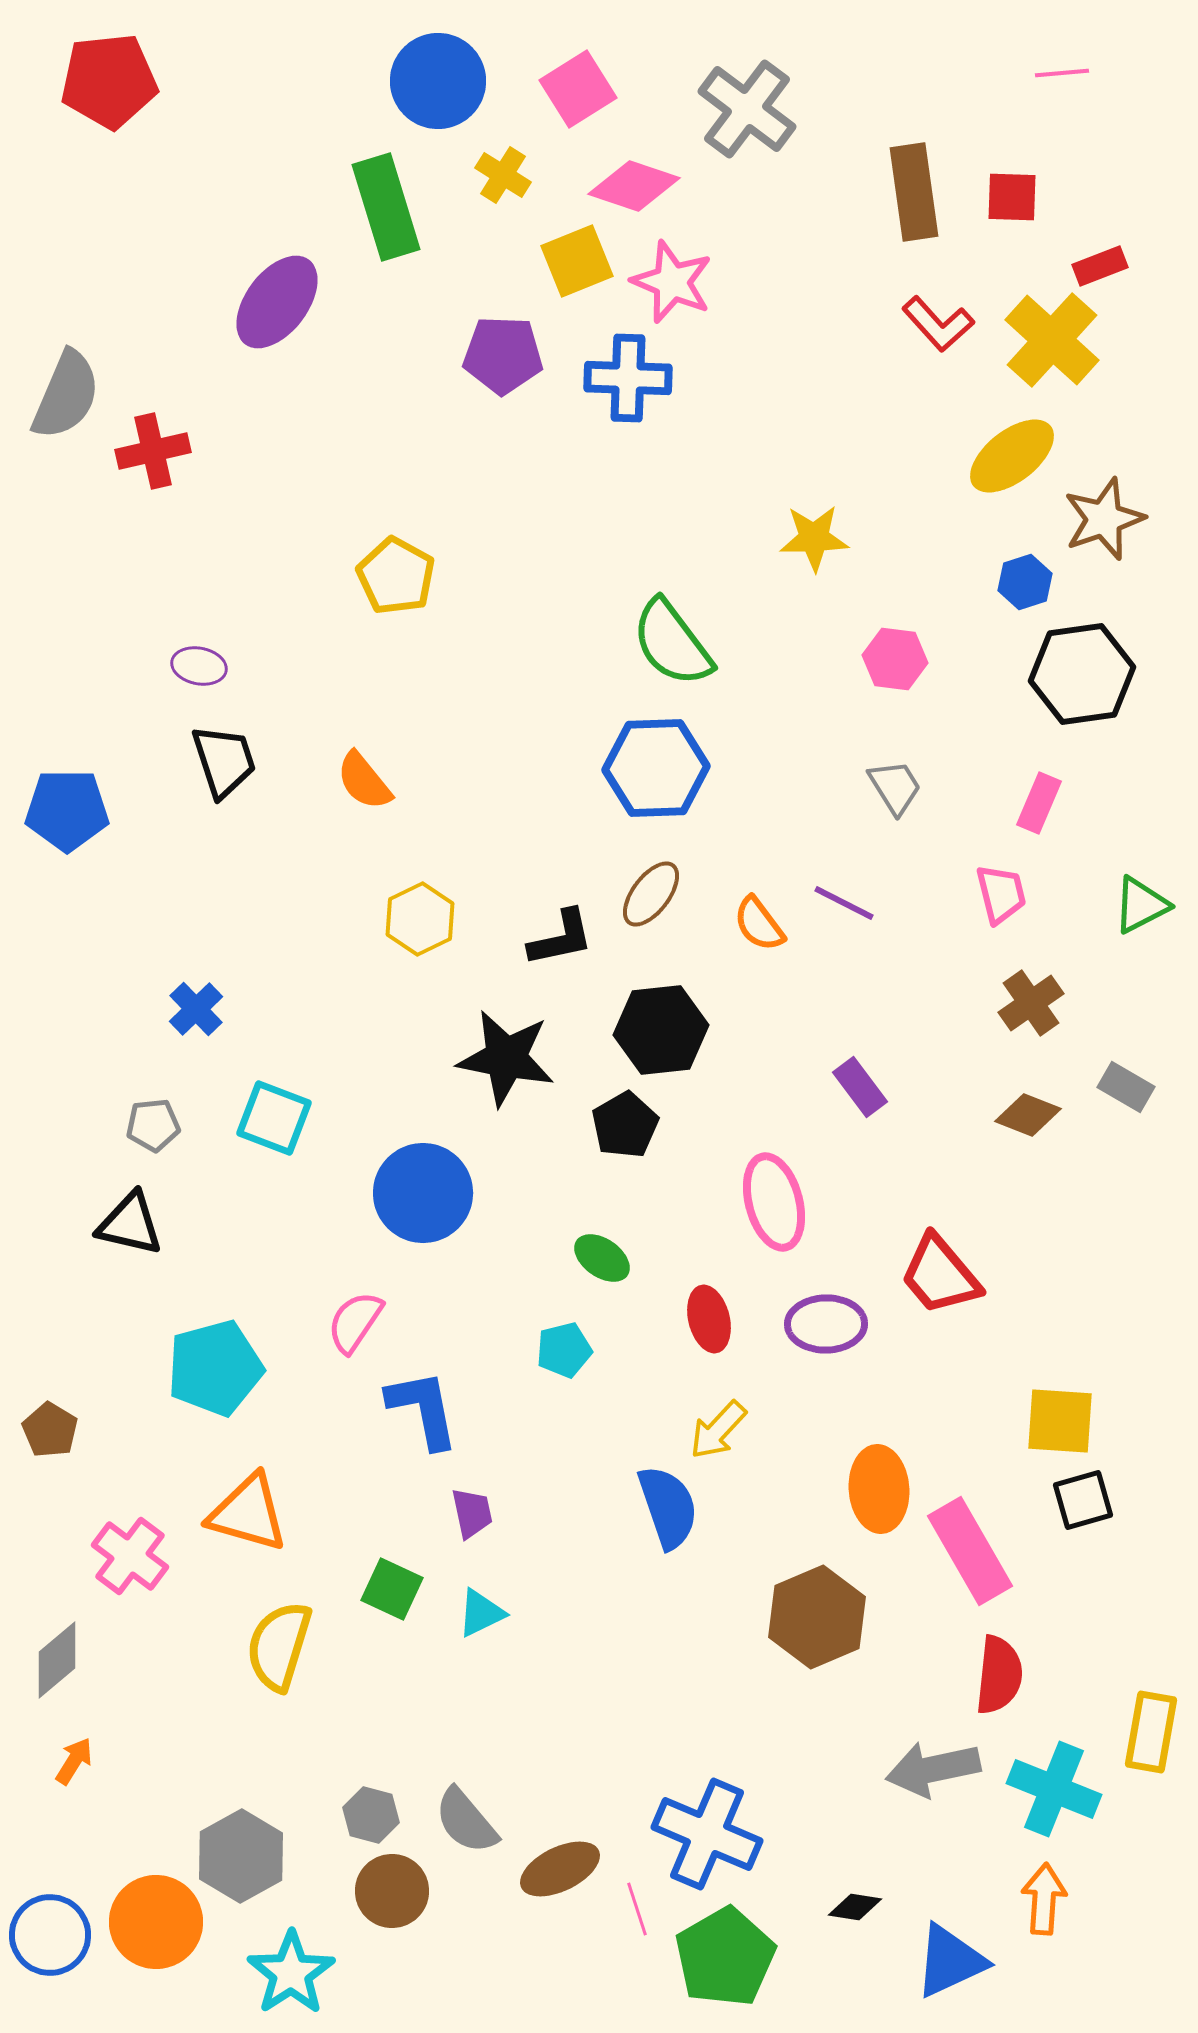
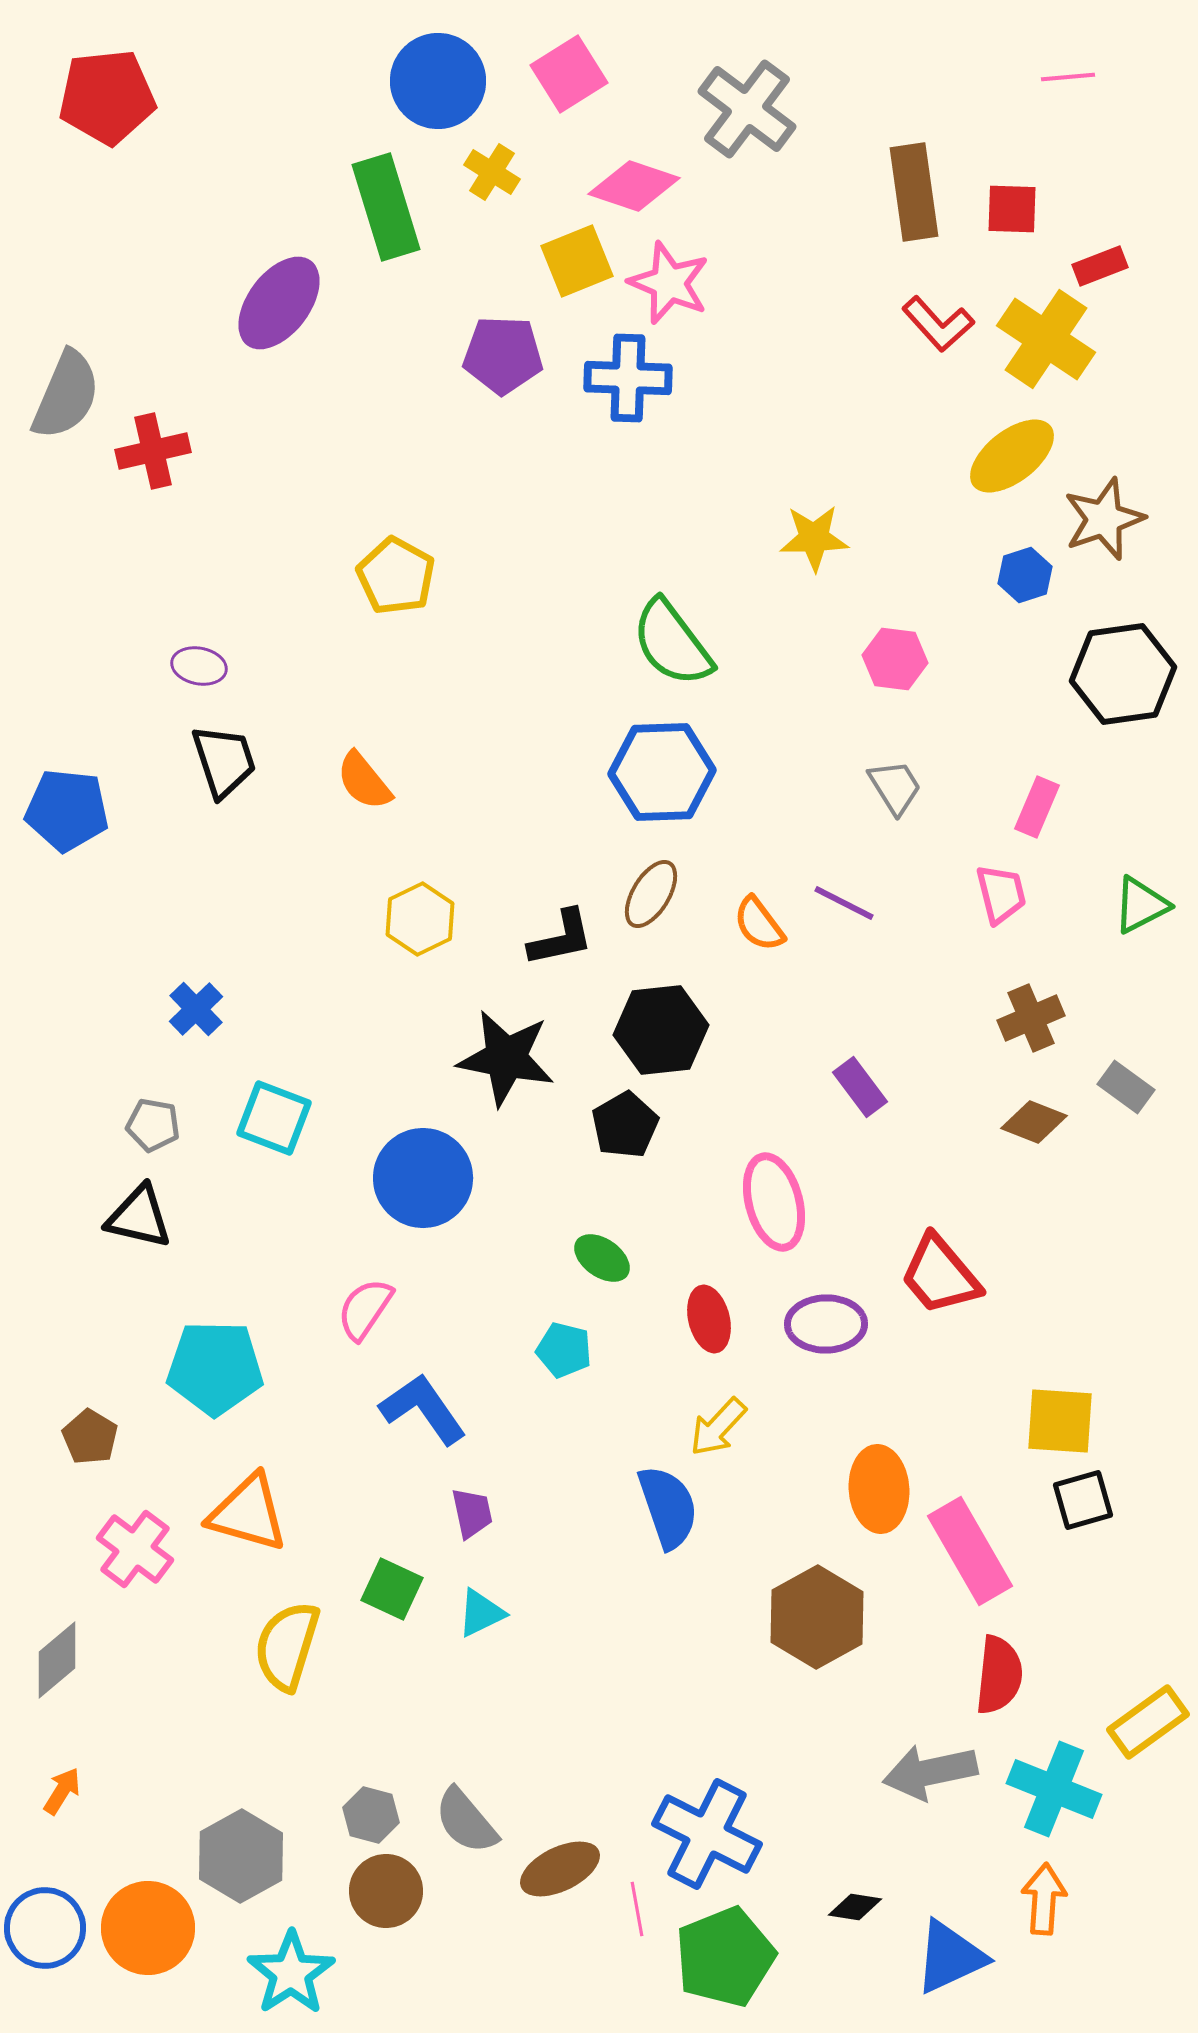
pink line at (1062, 73): moved 6 px right, 4 px down
red pentagon at (109, 81): moved 2 px left, 16 px down
pink square at (578, 89): moved 9 px left, 15 px up
yellow cross at (503, 175): moved 11 px left, 3 px up
red square at (1012, 197): moved 12 px down
pink star at (672, 282): moved 3 px left, 1 px down
purple ellipse at (277, 302): moved 2 px right, 1 px down
yellow cross at (1052, 340): moved 6 px left, 1 px up; rotated 8 degrees counterclockwise
blue hexagon at (1025, 582): moved 7 px up
black hexagon at (1082, 674): moved 41 px right
blue hexagon at (656, 768): moved 6 px right, 4 px down
pink rectangle at (1039, 803): moved 2 px left, 4 px down
blue pentagon at (67, 810): rotated 6 degrees clockwise
brown ellipse at (651, 894): rotated 6 degrees counterclockwise
brown cross at (1031, 1003): moved 15 px down; rotated 12 degrees clockwise
gray rectangle at (1126, 1087): rotated 6 degrees clockwise
brown diamond at (1028, 1115): moved 6 px right, 7 px down
gray pentagon at (153, 1125): rotated 16 degrees clockwise
blue circle at (423, 1193): moved 15 px up
black triangle at (130, 1224): moved 9 px right, 7 px up
pink semicircle at (355, 1322): moved 10 px right, 13 px up
cyan pentagon at (564, 1350): rotated 28 degrees clockwise
cyan pentagon at (215, 1368): rotated 16 degrees clockwise
blue L-shape at (423, 1409): rotated 24 degrees counterclockwise
brown pentagon at (50, 1430): moved 40 px right, 7 px down
yellow arrow at (718, 1430): moved 3 px up
pink cross at (130, 1556): moved 5 px right, 7 px up
brown hexagon at (817, 1617): rotated 6 degrees counterclockwise
yellow semicircle at (279, 1646): moved 8 px right
yellow rectangle at (1151, 1732): moved 3 px left, 10 px up; rotated 44 degrees clockwise
orange arrow at (74, 1761): moved 12 px left, 30 px down
gray arrow at (933, 1769): moved 3 px left, 3 px down
blue cross at (707, 1834): rotated 4 degrees clockwise
brown circle at (392, 1891): moved 6 px left
pink line at (637, 1909): rotated 8 degrees clockwise
orange circle at (156, 1922): moved 8 px left, 6 px down
blue circle at (50, 1935): moved 5 px left, 7 px up
green pentagon at (725, 1957): rotated 8 degrees clockwise
blue triangle at (950, 1961): moved 4 px up
